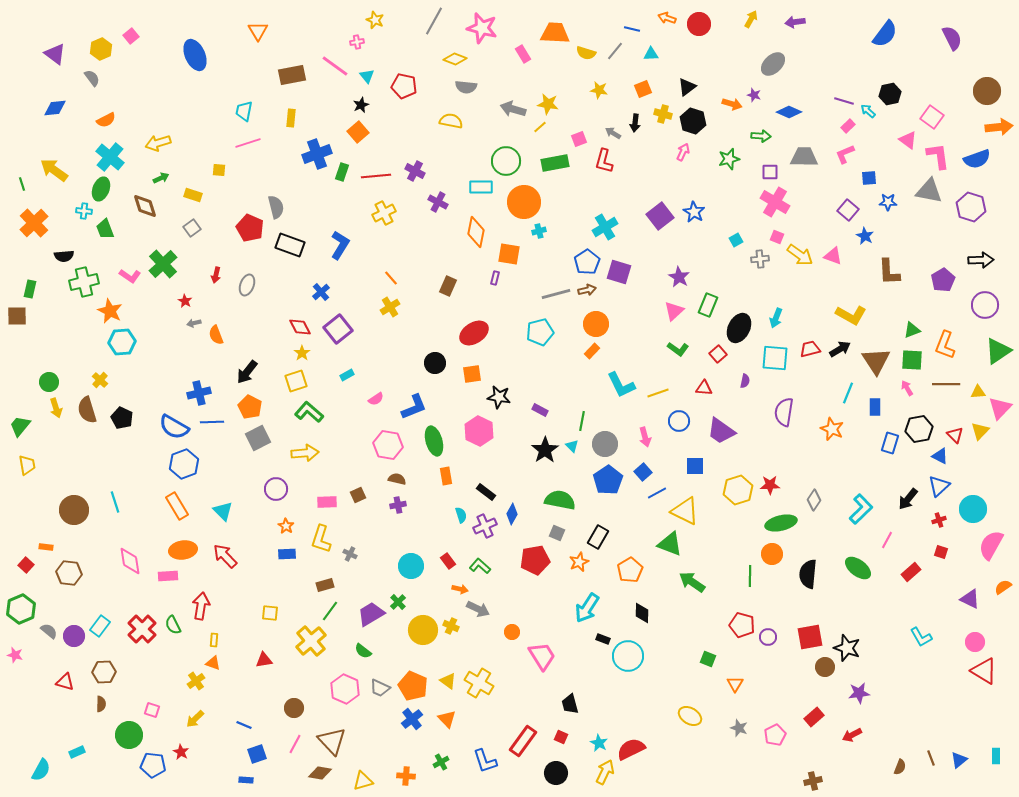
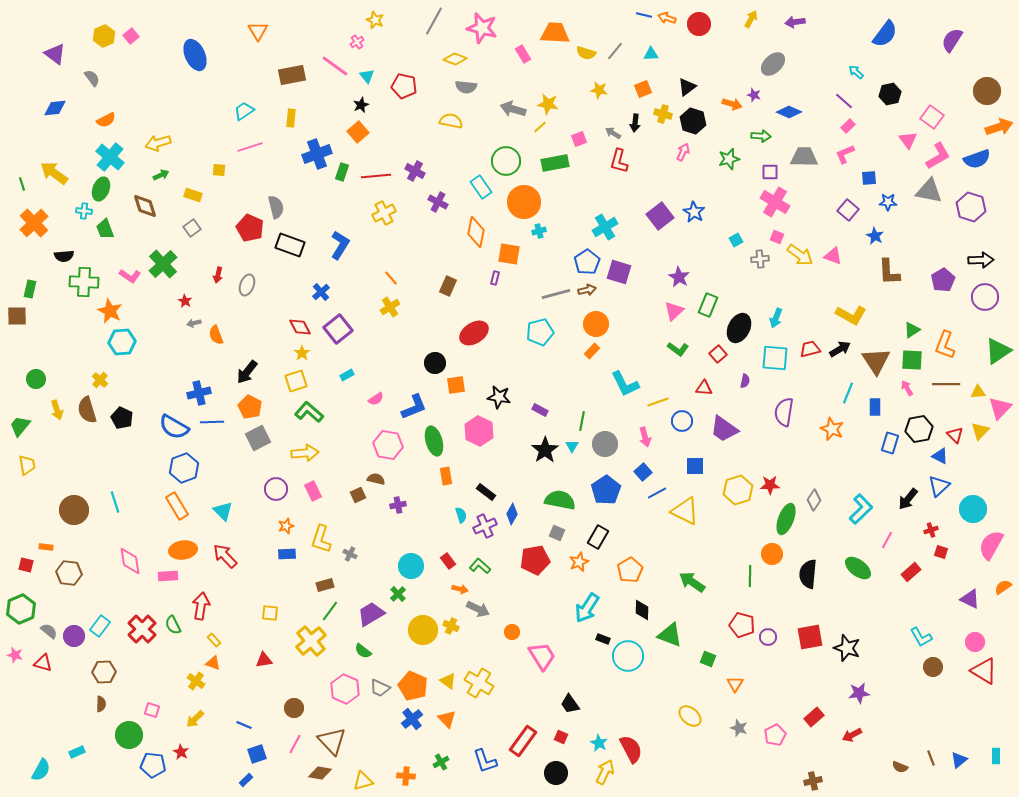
blue line at (632, 29): moved 12 px right, 14 px up
purple semicircle at (952, 38): moved 2 px down; rotated 120 degrees counterclockwise
pink cross at (357, 42): rotated 24 degrees counterclockwise
yellow hexagon at (101, 49): moved 3 px right, 13 px up
purple line at (844, 101): rotated 24 degrees clockwise
cyan trapezoid at (244, 111): rotated 45 degrees clockwise
cyan arrow at (868, 111): moved 12 px left, 39 px up
orange arrow at (999, 127): rotated 12 degrees counterclockwise
pink triangle at (908, 140): rotated 18 degrees clockwise
pink line at (248, 143): moved 2 px right, 4 px down
pink L-shape at (938, 156): rotated 68 degrees clockwise
red L-shape at (604, 161): moved 15 px right
yellow arrow at (54, 170): moved 3 px down
green arrow at (161, 178): moved 3 px up
cyan rectangle at (481, 187): rotated 55 degrees clockwise
blue star at (865, 236): moved 10 px right
red arrow at (216, 275): moved 2 px right
green cross at (84, 282): rotated 16 degrees clockwise
purple circle at (985, 305): moved 8 px up
green triangle at (912, 330): rotated 12 degrees counterclockwise
orange square at (472, 374): moved 16 px left, 11 px down
green circle at (49, 382): moved 13 px left, 3 px up
cyan L-shape at (621, 385): moved 4 px right, 1 px up
yellow line at (658, 393): moved 9 px down
yellow arrow at (56, 408): moved 1 px right, 2 px down
blue circle at (679, 421): moved 3 px right
purple trapezoid at (721, 431): moved 3 px right, 2 px up
cyan triangle at (572, 446): rotated 16 degrees clockwise
blue hexagon at (184, 464): moved 4 px down
brown semicircle at (397, 479): moved 21 px left
blue pentagon at (608, 480): moved 2 px left, 10 px down
pink rectangle at (327, 502): moved 14 px left, 11 px up; rotated 66 degrees clockwise
red cross at (939, 520): moved 8 px left, 10 px down
green ellipse at (781, 523): moved 5 px right, 4 px up; rotated 56 degrees counterclockwise
orange star at (286, 526): rotated 21 degrees clockwise
green triangle at (670, 544): moved 91 px down
red square at (26, 565): rotated 28 degrees counterclockwise
green cross at (398, 602): moved 8 px up
black diamond at (642, 613): moved 3 px up
yellow rectangle at (214, 640): rotated 48 degrees counterclockwise
brown circle at (825, 667): moved 108 px right
yellow cross at (196, 681): rotated 18 degrees counterclockwise
red triangle at (65, 682): moved 22 px left, 19 px up
black trapezoid at (570, 704): rotated 20 degrees counterclockwise
yellow ellipse at (690, 716): rotated 10 degrees clockwise
red semicircle at (631, 749): rotated 88 degrees clockwise
brown semicircle at (900, 767): rotated 91 degrees clockwise
blue rectangle at (246, 780): rotated 48 degrees counterclockwise
